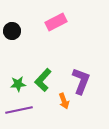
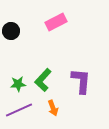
black circle: moved 1 px left
purple L-shape: rotated 16 degrees counterclockwise
orange arrow: moved 11 px left, 7 px down
purple line: rotated 12 degrees counterclockwise
